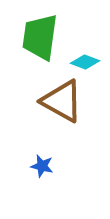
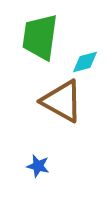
cyan diamond: rotated 36 degrees counterclockwise
blue star: moved 4 px left
